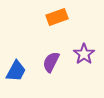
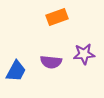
purple star: rotated 30 degrees clockwise
purple semicircle: rotated 110 degrees counterclockwise
